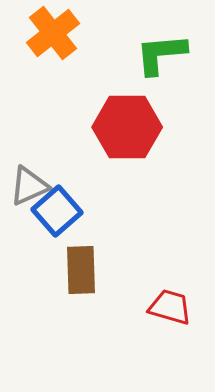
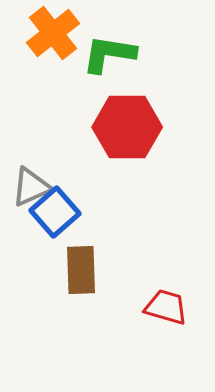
green L-shape: moved 52 px left; rotated 14 degrees clockwise
gray triangle: moved 2 px right, 1 px down
blue square: moved 2 px left, 1 px down
red trapezoid: moved 4 px left
